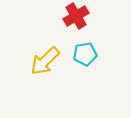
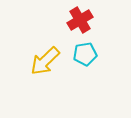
red cross: moved 4 px right, 4 px down
